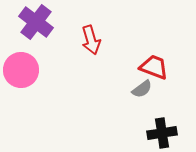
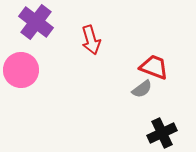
black cross: rotated 16 degrees counterclockwise
